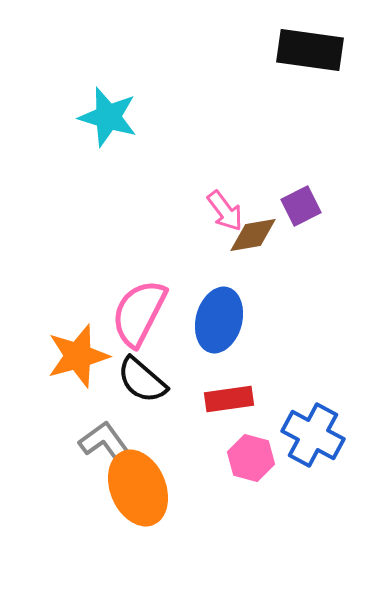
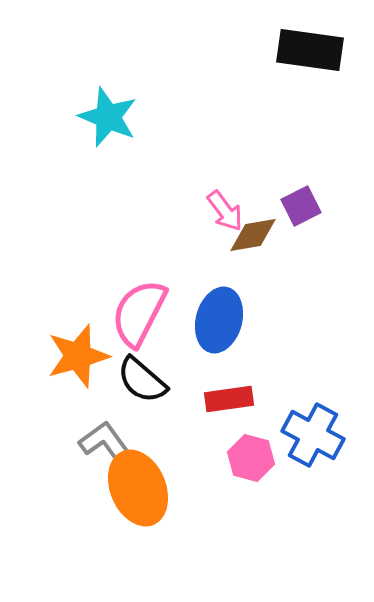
cyan star: rotated 6 degrees clockwise
